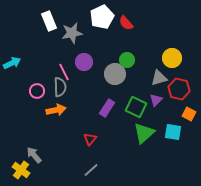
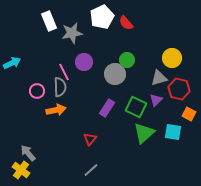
gray arrow: moved 6 px left, 2 px up
